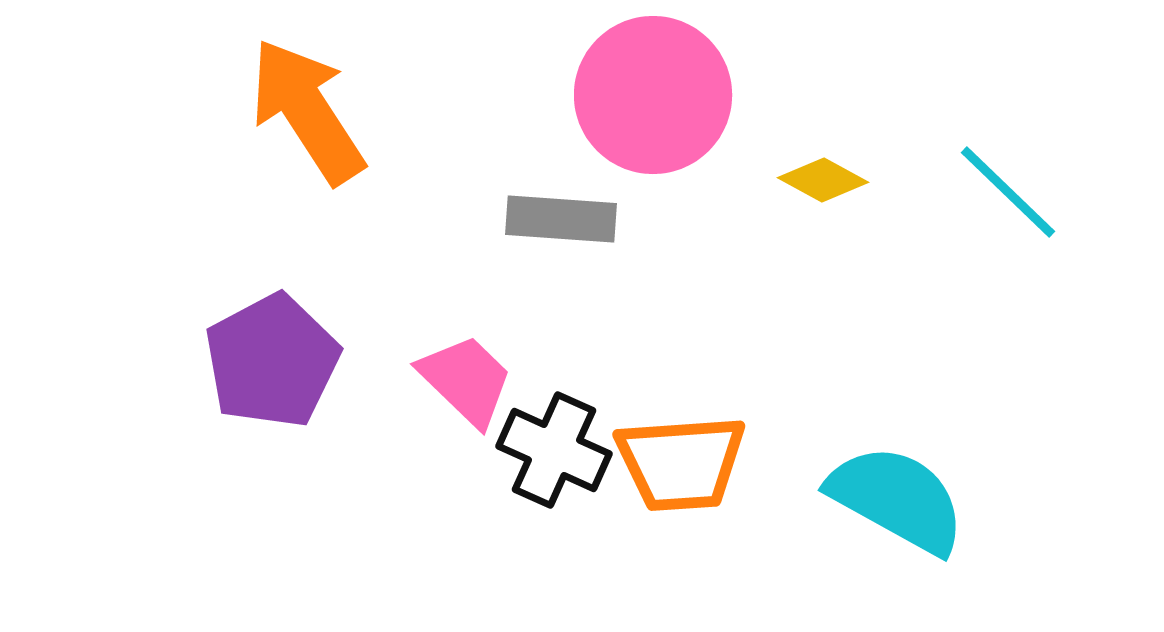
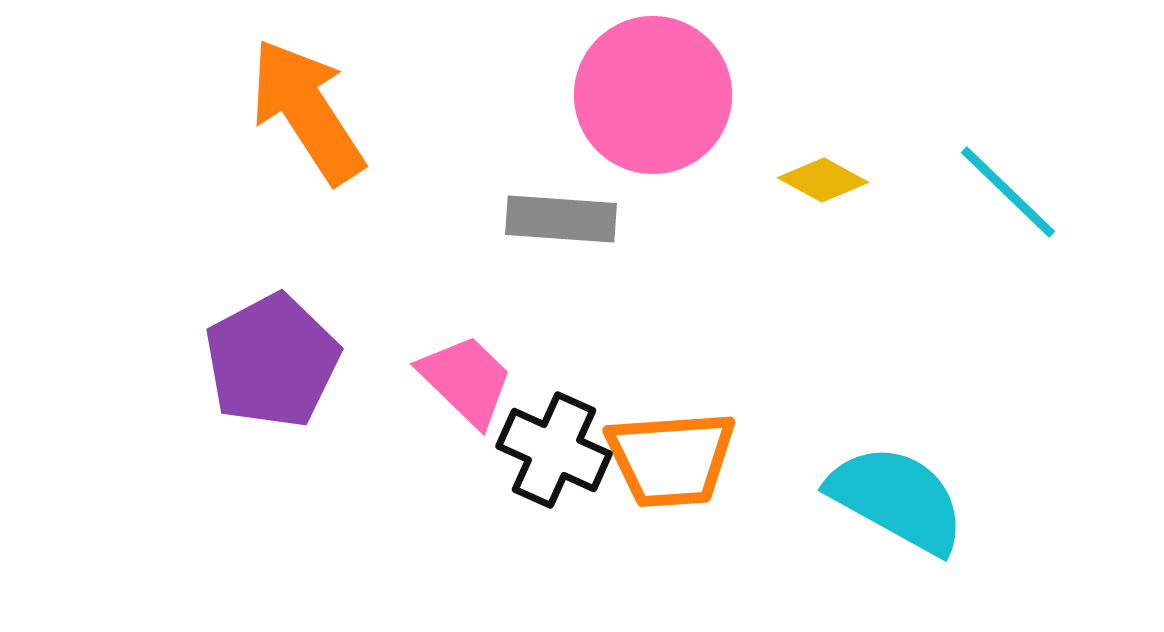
orange trapezoid: moved 10 px left, 4 px up
